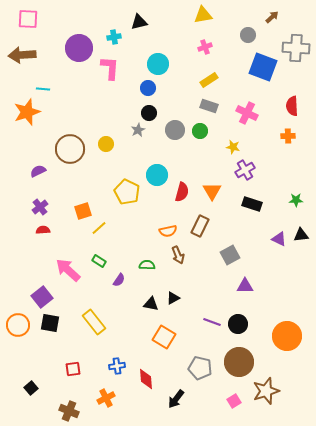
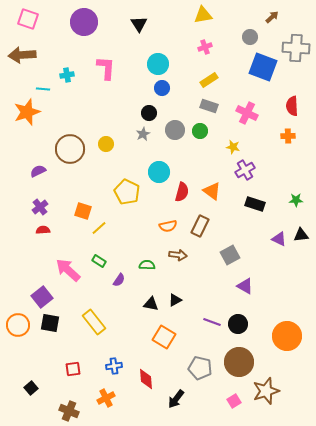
pink square at (28, 19): rotated 15 degrees clockwise
black triangle at (139, 22): moved 2 px down; rotated 48 degrees counterclockwise
gray circle at (248, 35): moved 2 px right, 2 px down
cyan cross at (114, 37): moved 47 px left, 38 px down
purple circle at (79, 48): moved 5 px right, 26 px up
pink L-shape at (110, 68): moved 4 px left
blue circle at (148, 88): moved 14 px right
gray star at (138, 130): moved 5 px right, 4 px down
cyan circle at (157, 175): moved 2 px right, 3 px up
orange triangle at (212, 191): rotated 24 degrees counterclockwise
black rectangle at (252, 204): moved 3 px right
orange square at (83, 211): rotated 36 degrees clockwise
orange semicircle at (168, 231): moved 5 px up
brown arrow at (178, 255): rotated 60 degrees counterclockwise
purple triangle at (245, 286): rotated 30 degrees clockwise
black triangle at (173, 298): moved 2 px right, 2 px down
blue cross at (117, 366): moved 3 px left
